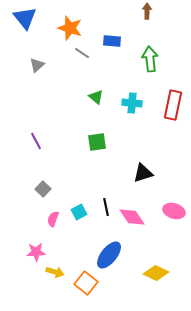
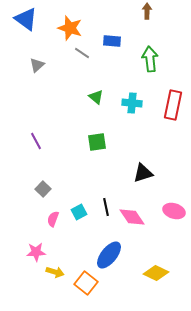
blue triangle: moved 1 px right, 1 px down; rotated 15 degrees counterclockwise
